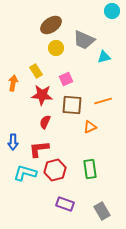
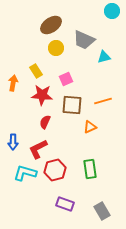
red L-shape: moved 1 px left; rotated 20 degrees counterclockwise
